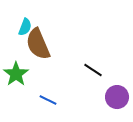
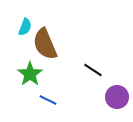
brown semicircle: moved 7 px right
green star: moved 14 px right
